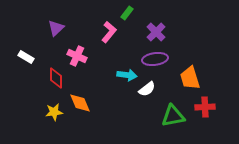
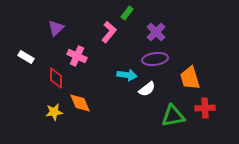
red cross: moved 1 px down
